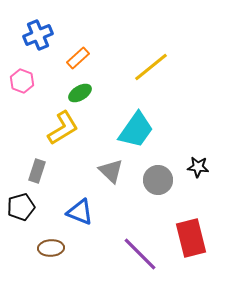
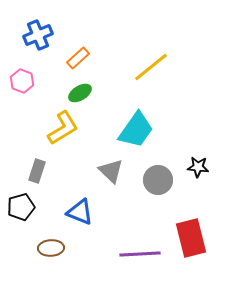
purple line: rotated 48 degrees counterclockwise
